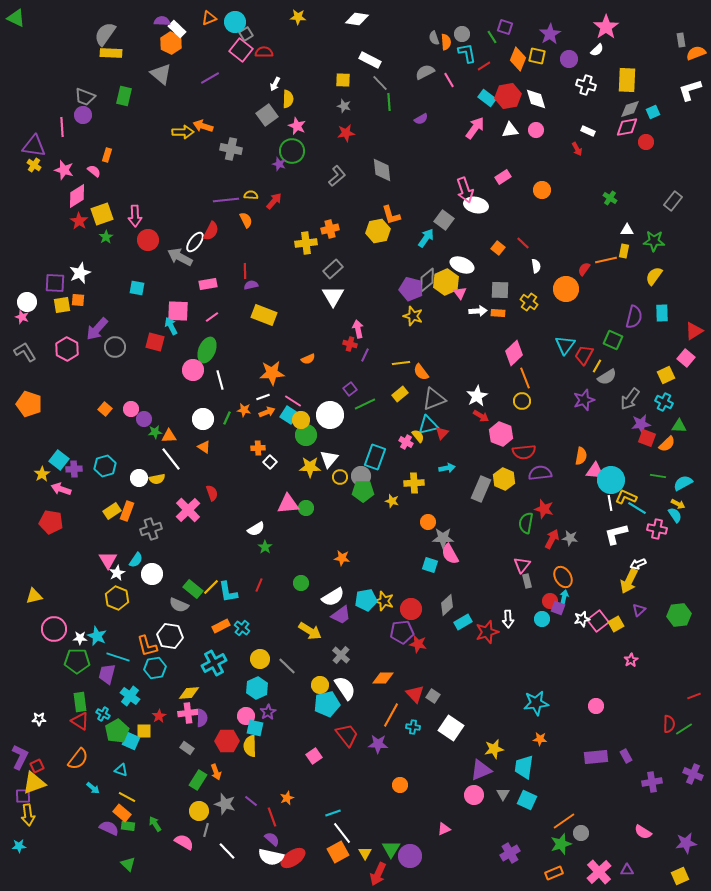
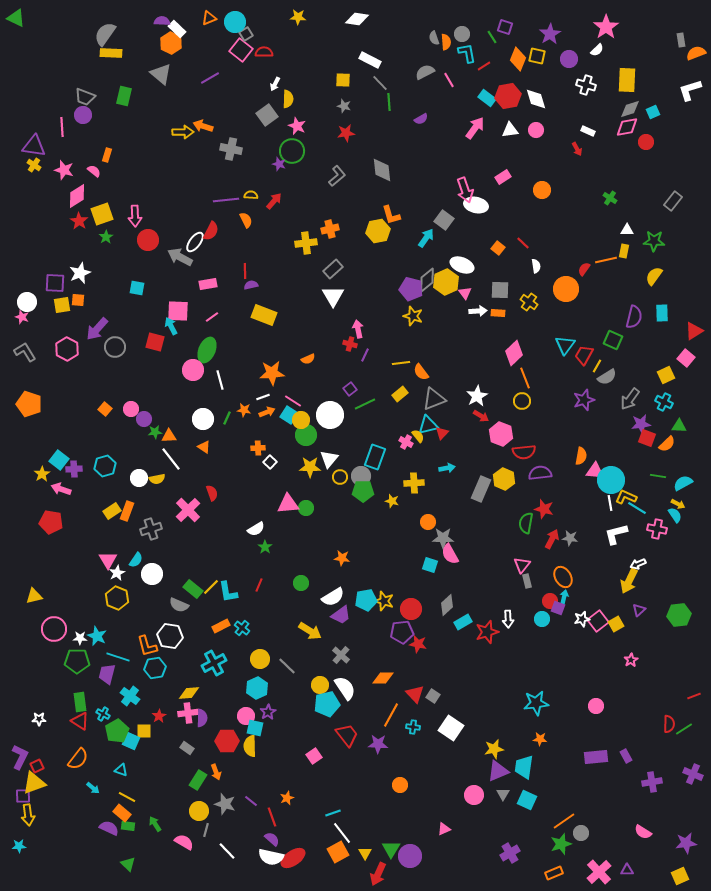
pink triangle at (460, 293): moved 5 px right
purple triangle at (481, 770): moved 17 px right, 1 px down
